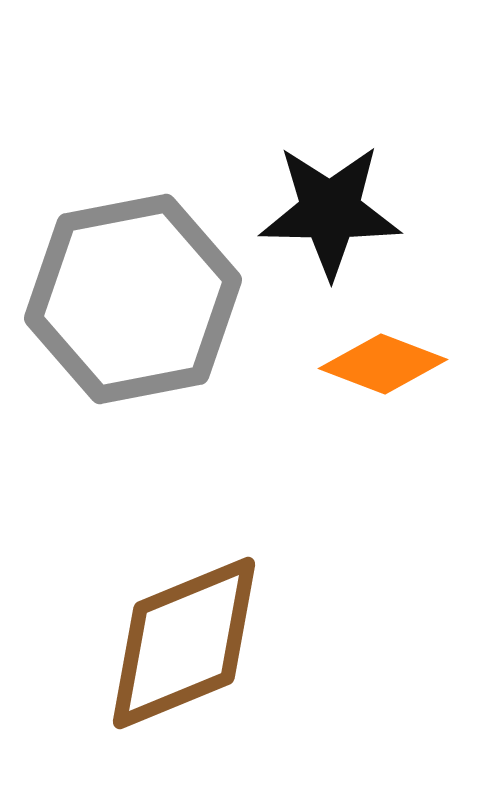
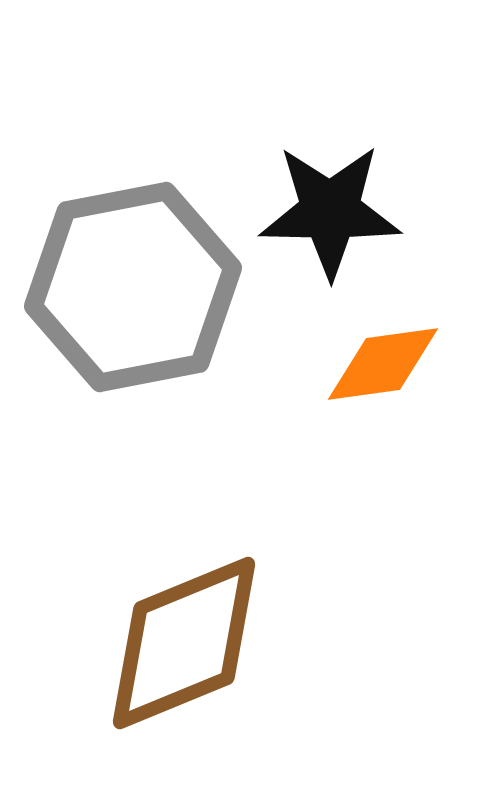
gray hexagon: moved 12 px up
orange diamond: rotated 29 degrees counterclockwise
